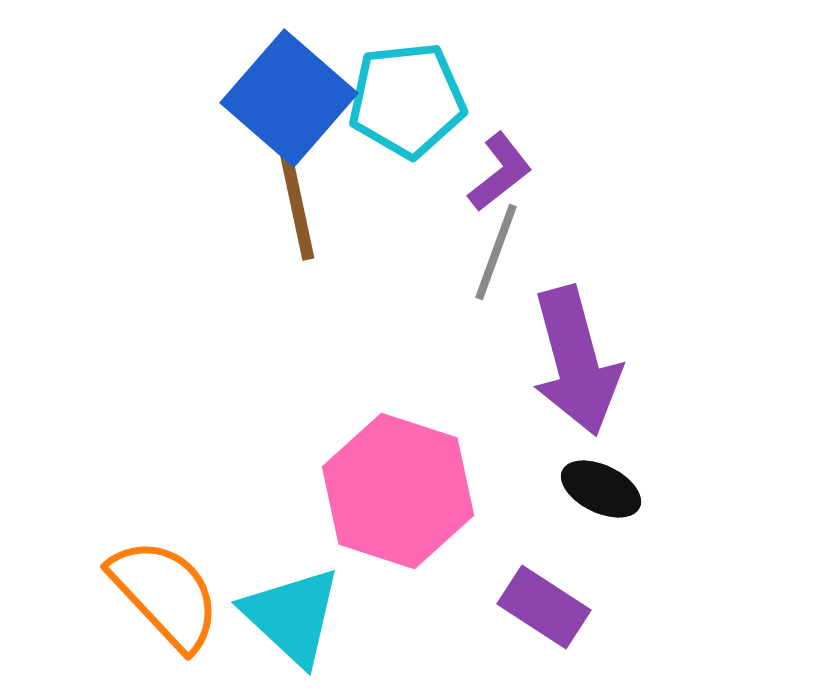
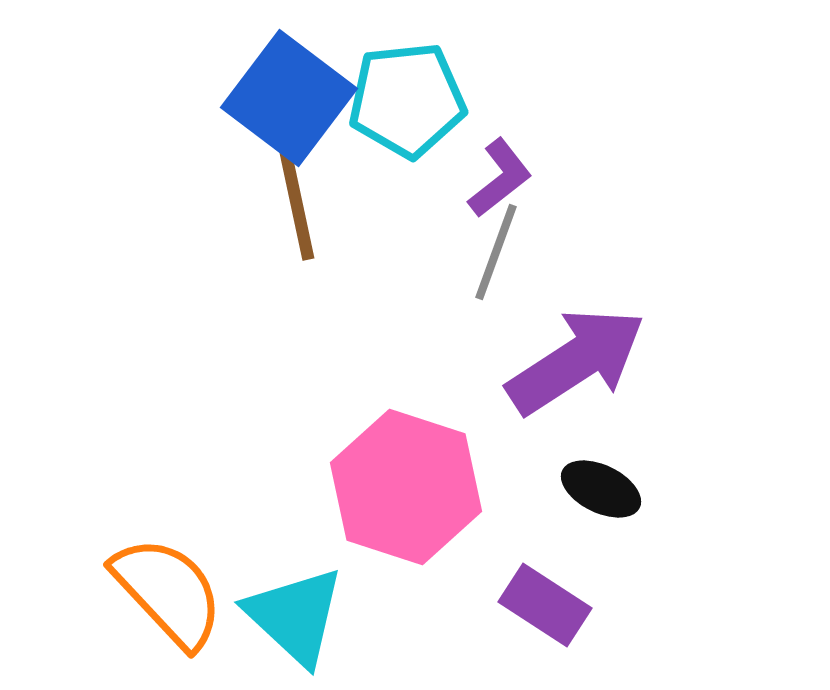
blue square: rotated 4 degrees counterclockwise
purple L-shape: moved 6 px down
purple arrow: rotated 108 degrees counterclockwise
pink hexagon: moved 8 px right, 4 px up
orange semicircle: moved 3 px right, 2 px up
purple rectangle: moved 1 px right, 2 px up
cyan triangle: moved 3 px right
